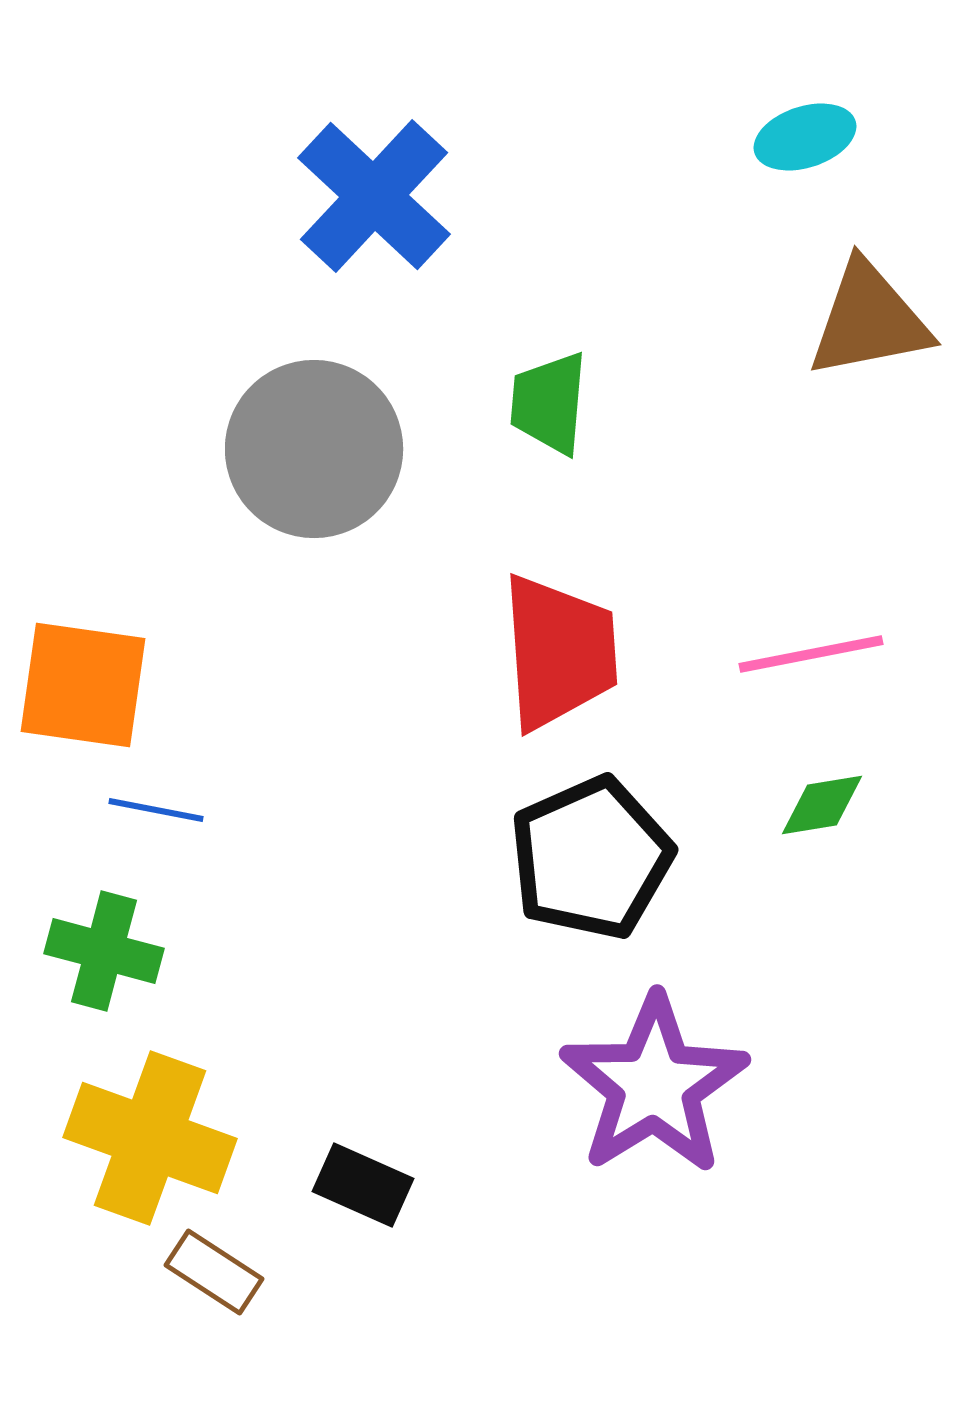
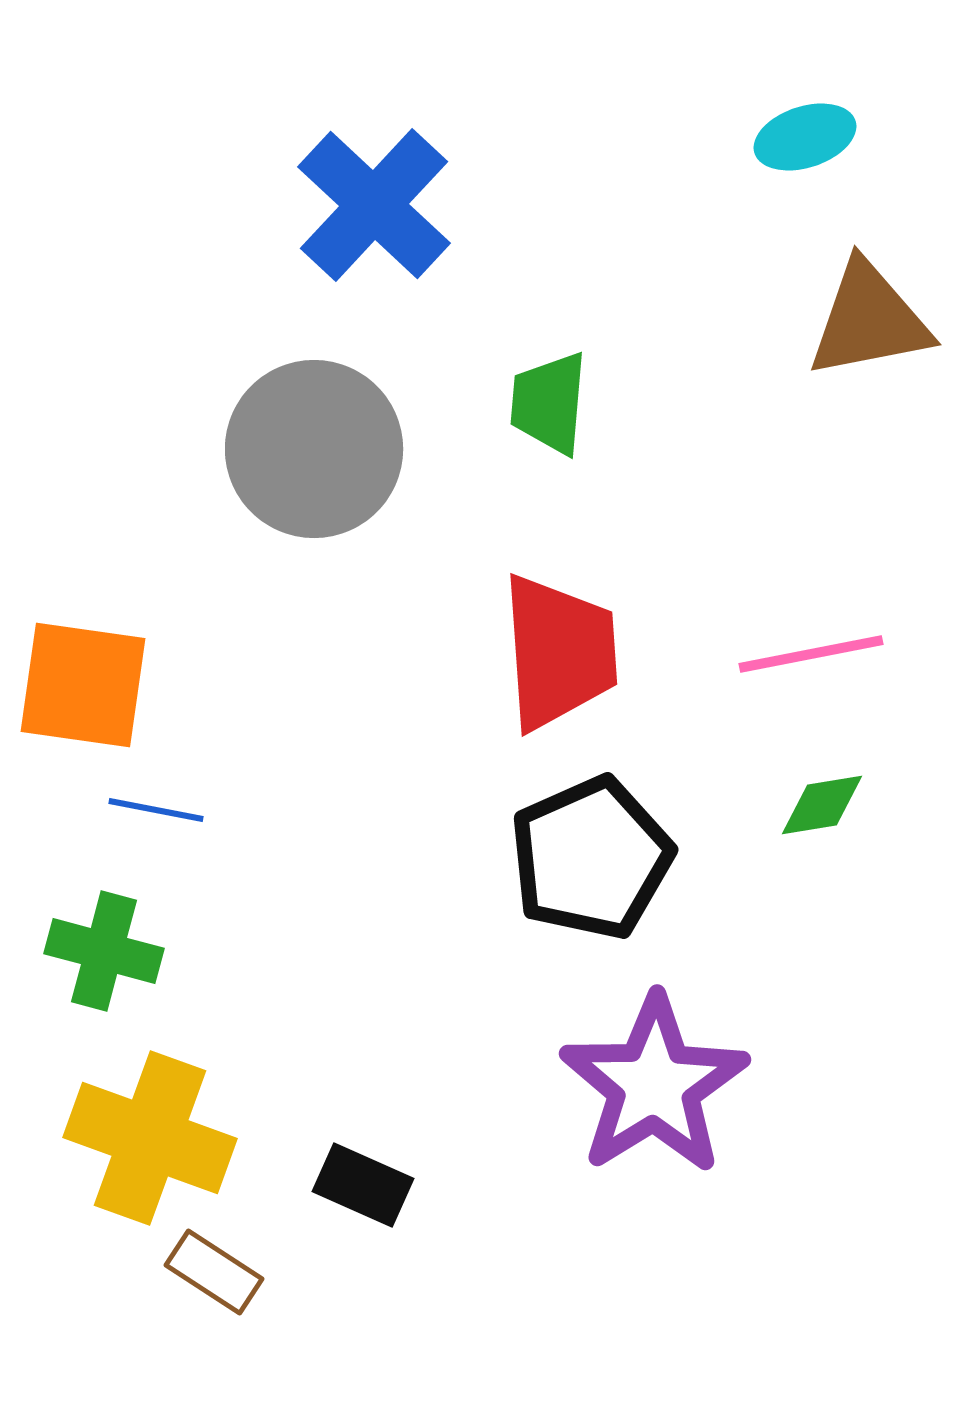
blue cross: moved 9 px down
